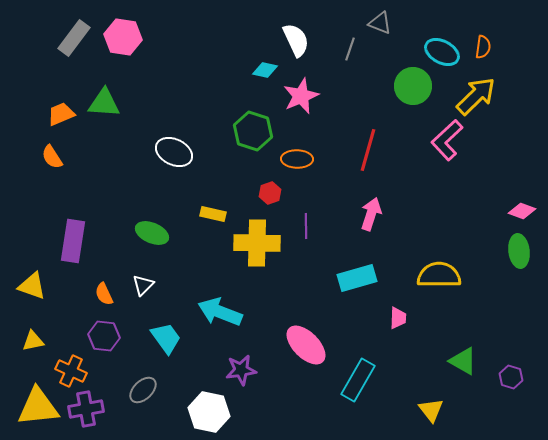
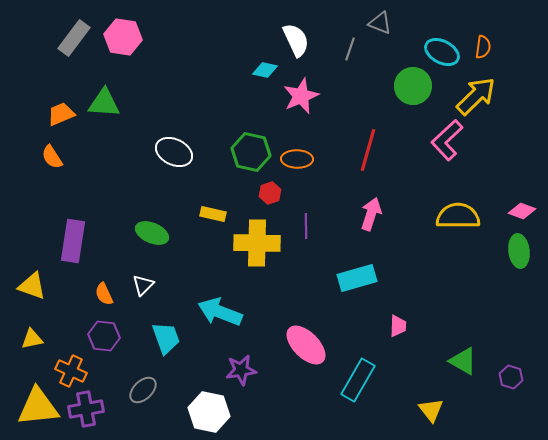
green hexagon at (253, 131): moved 2 px left, 21 px down; rotated 6 degrees counterclockwise
yellow semicircle at (439, 275): moved 19 px right, 59 px up
pink trapezoid at (398, 318): moved 8 px down
cyan trapezoid at (166, 338): rotated 16 degrees clockwise
yellow triangle at (33, 341): moved 1 px left, 2 px up
